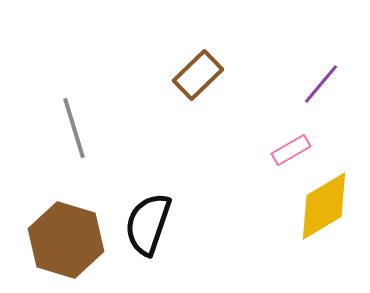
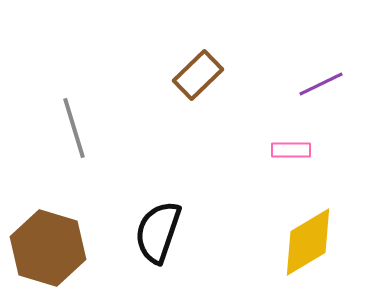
purple line: rotated 24 degrees clockwise
pink rectangle: rotated 30 degrees clockwise
yellow diamond: moved 16 px left, 36 px down
black semicircle: moved 10 px right, 8 px down
brown hexagon: moved 18 px left, 8 px down
